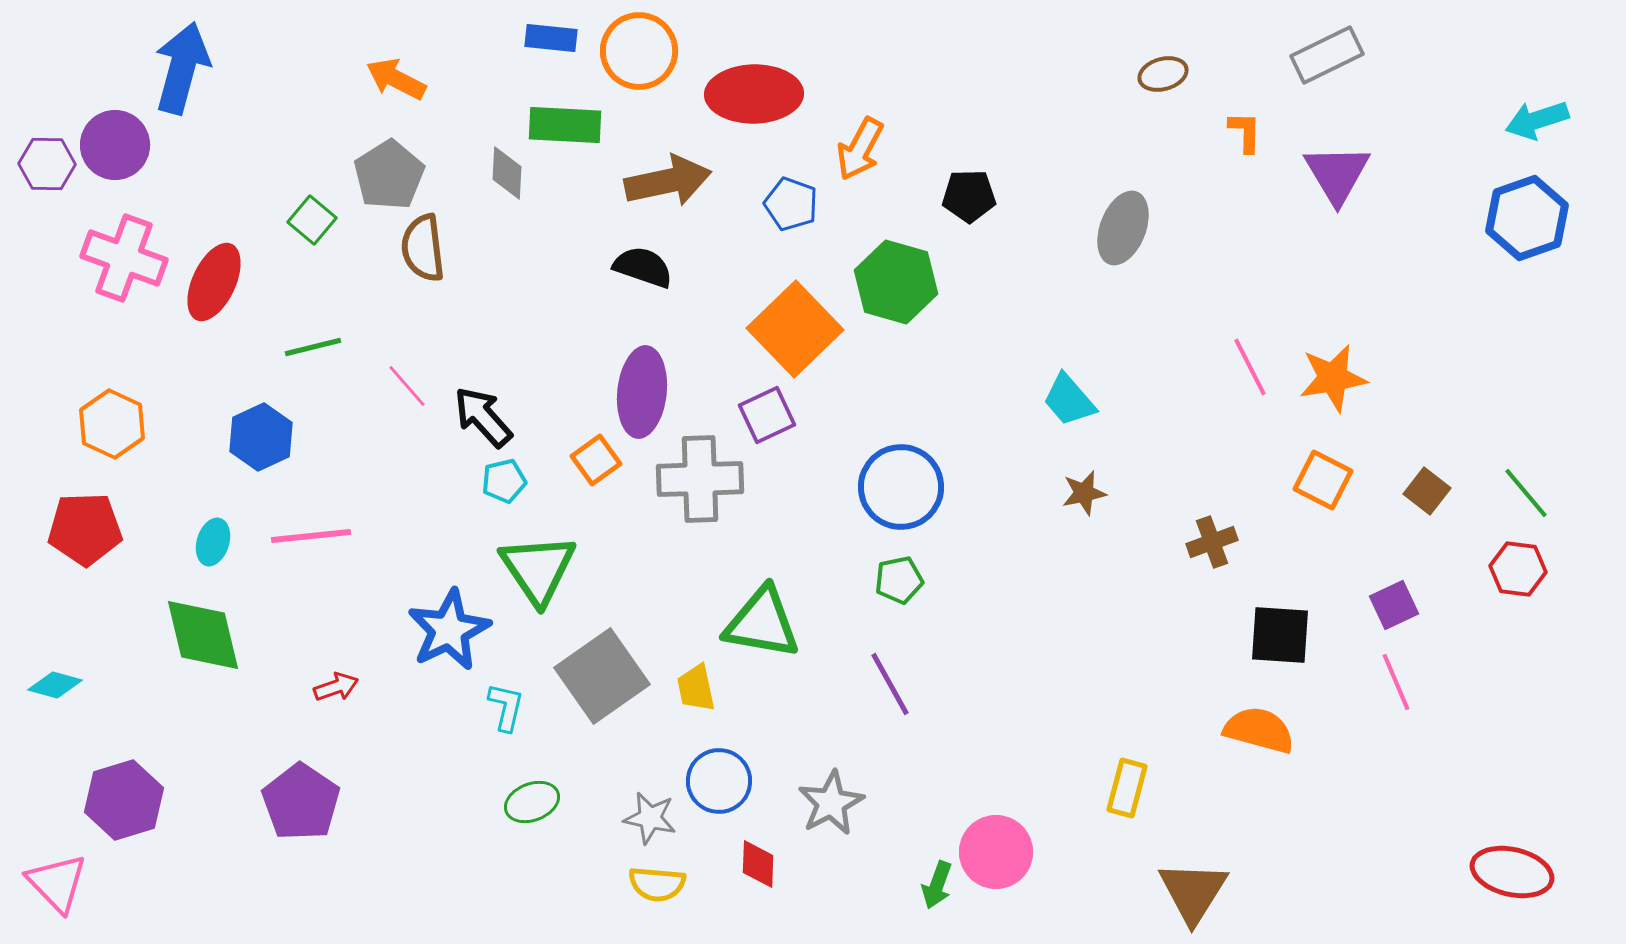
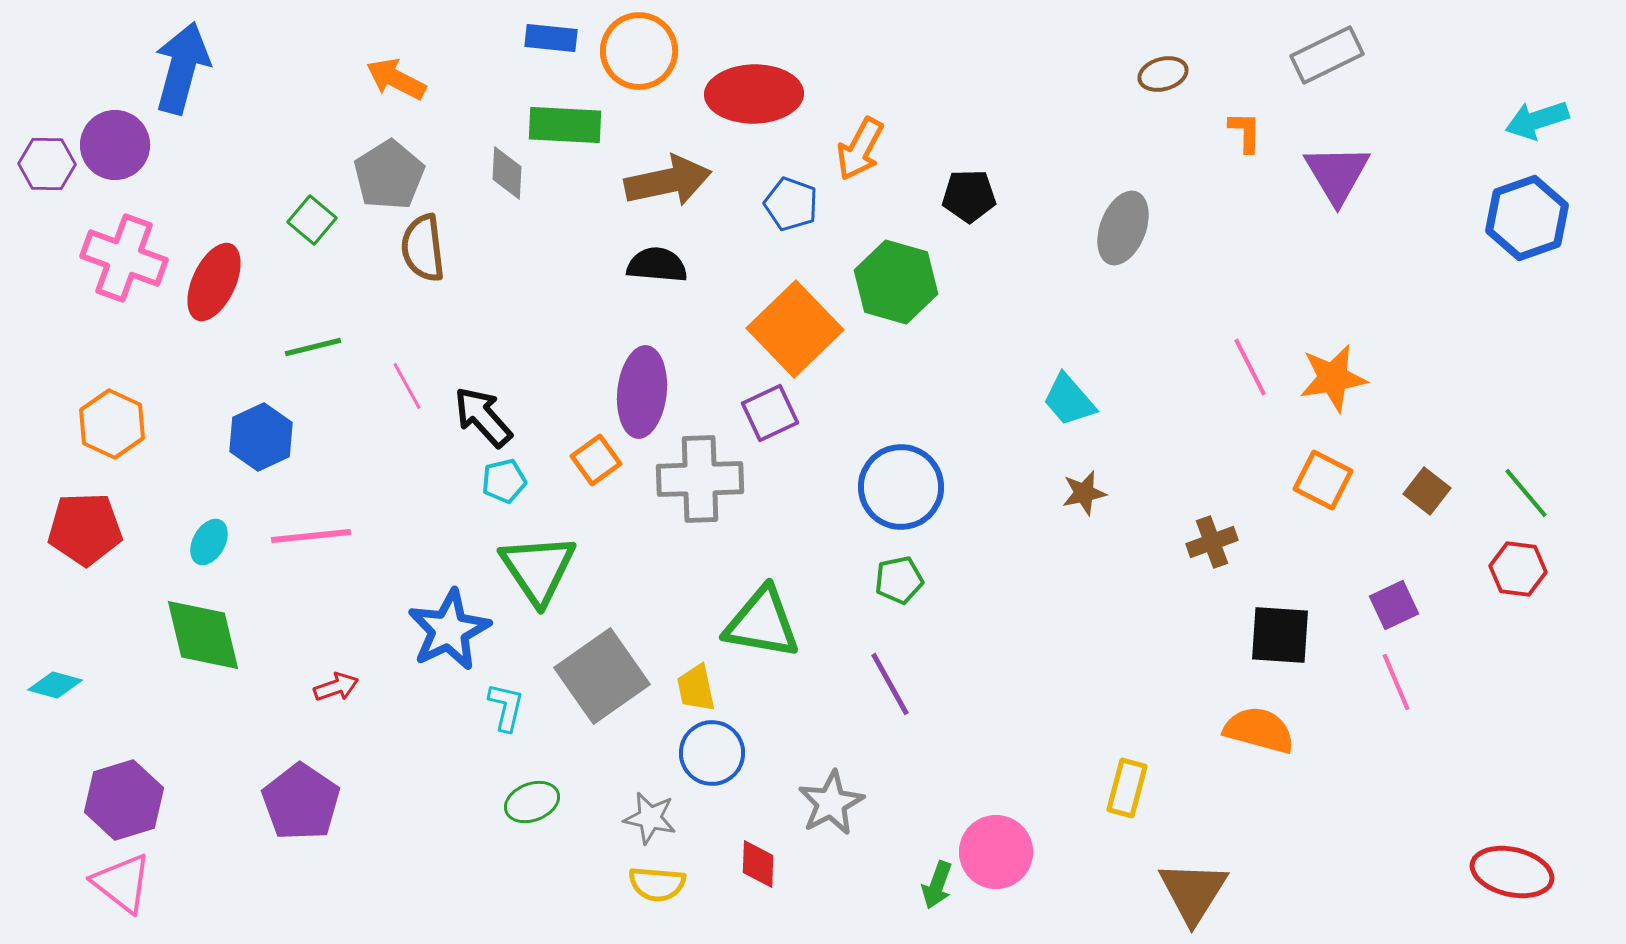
black semicircle at (643, 267): moved 14 px right, 2 px up; rotated 14 degrees counterclockwise
pink line at (407, 386): rotated 12 degrees clockwise
purple square at (767, 415): moved 3 px right, 2 px up
cyan ellipse at (213, 542): moved 4 px left; rotated 12 degrees clockwise
blue circle at (719, 781): moved 7 px left, 28 px up
pink triangle at (57, 883): moved 65 px right; rotated 8 degrees counterclockwise
